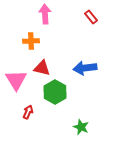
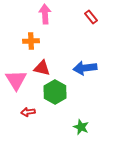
red arrow: rotated 120 degrees counterclockwise
